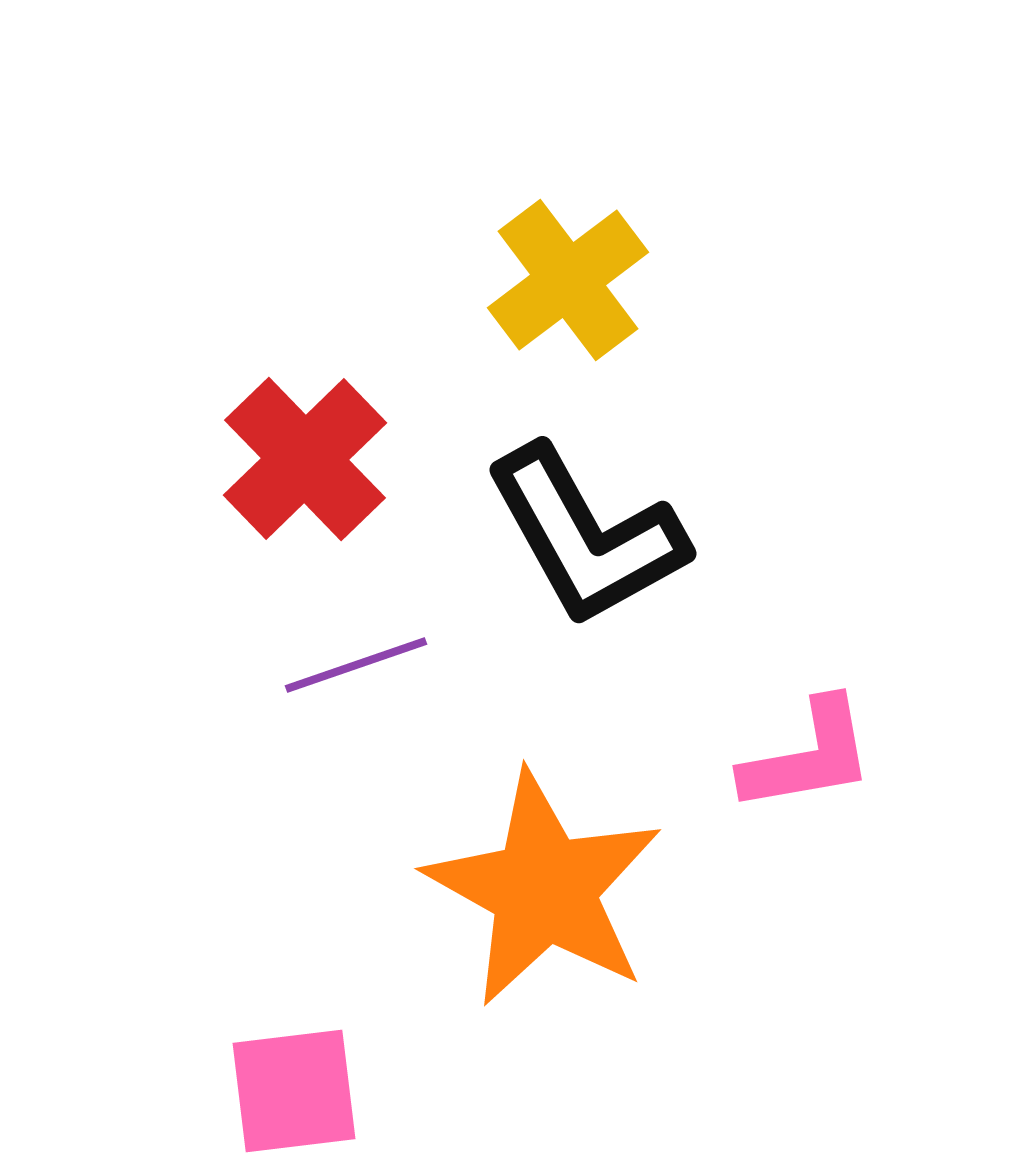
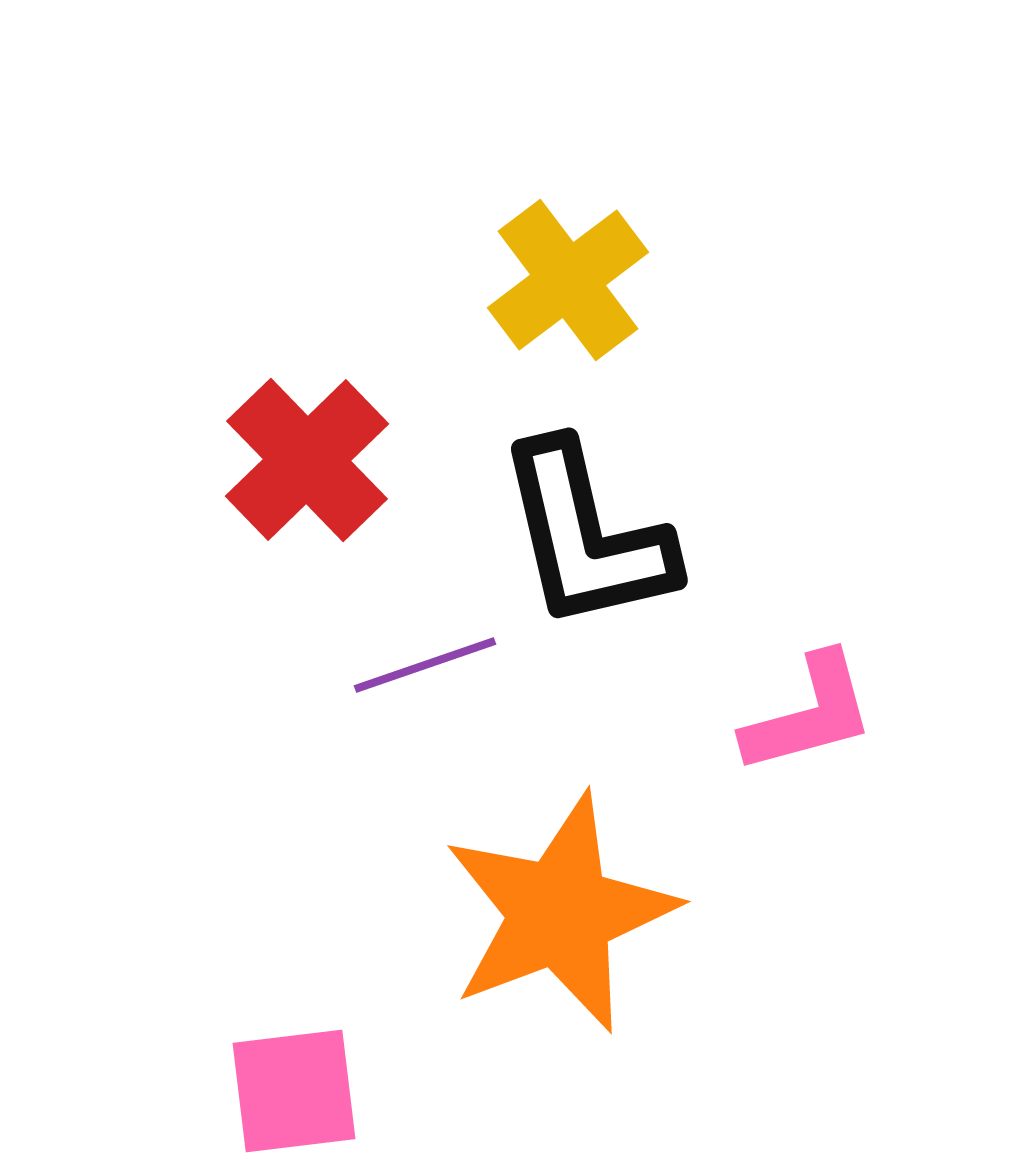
red cross: moved 2 px right, 1 px down
black L-shape: rotated 16 degrees clockwise
purple line: moved 69 px right
pink L-shape: moved 1 px right, 42 px up; rotated 5 degrees counterclockwise
orange star: moved 16 px right, 24 px down; rotated 22 degrees clockwise
